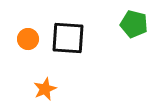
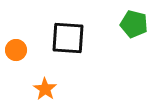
orange circle: moved 12 px left, 11 px down
orange star: rotated 15 degrees counterclockwise
